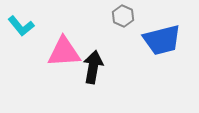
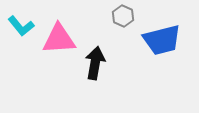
pink triangle: moved 5 px left, 13 px up
black arrow: moved 2 px right, 4 px up
